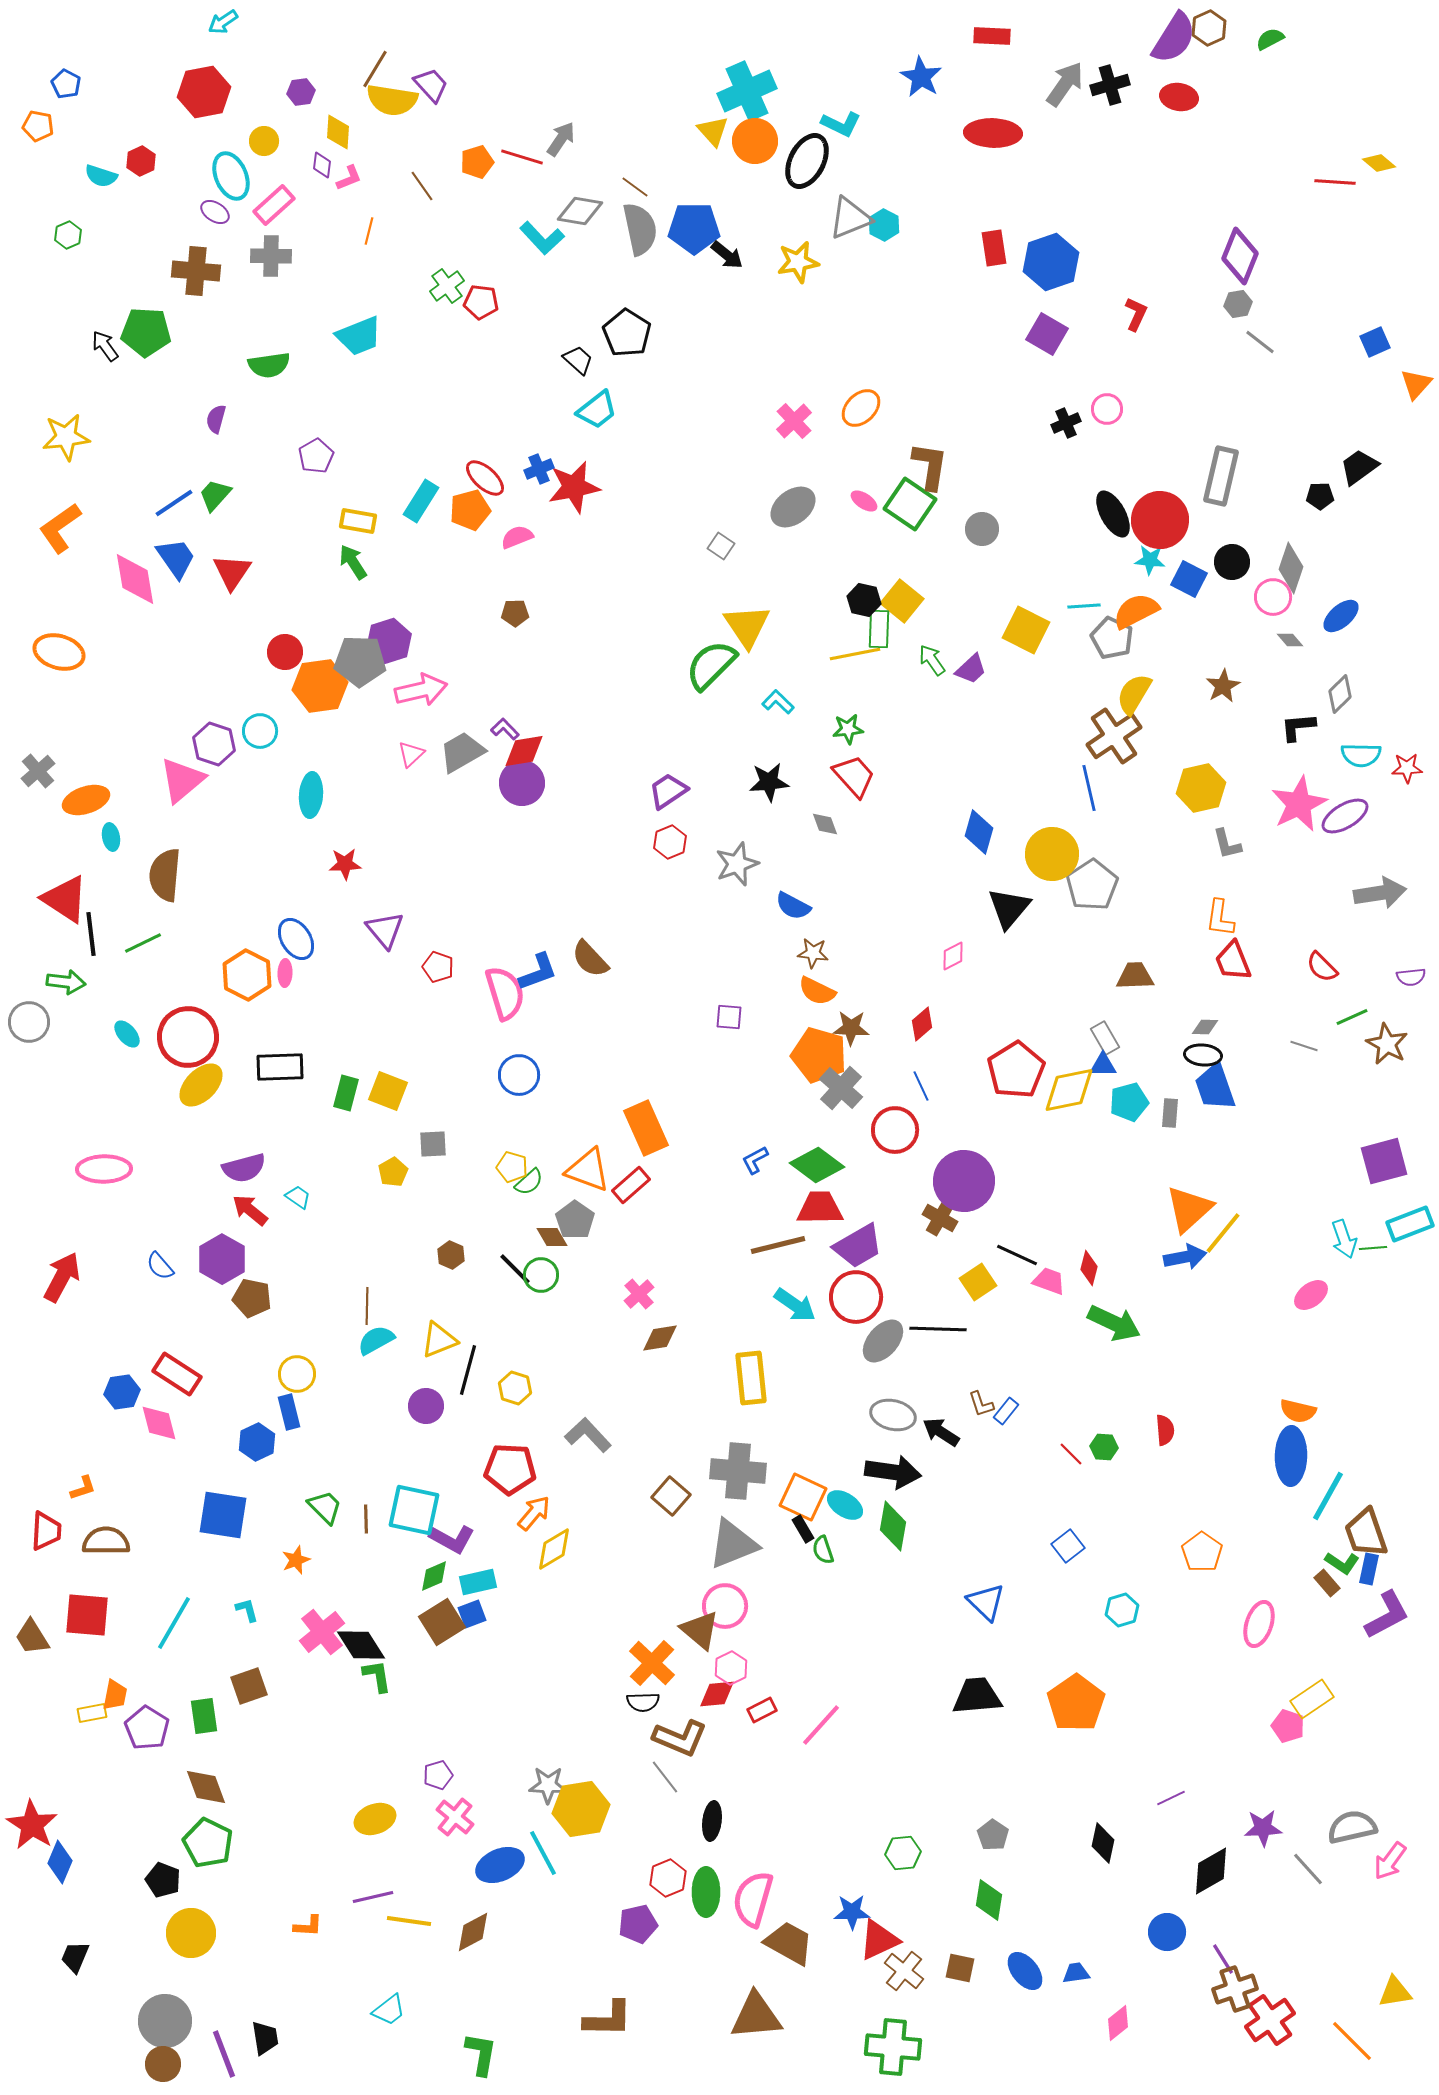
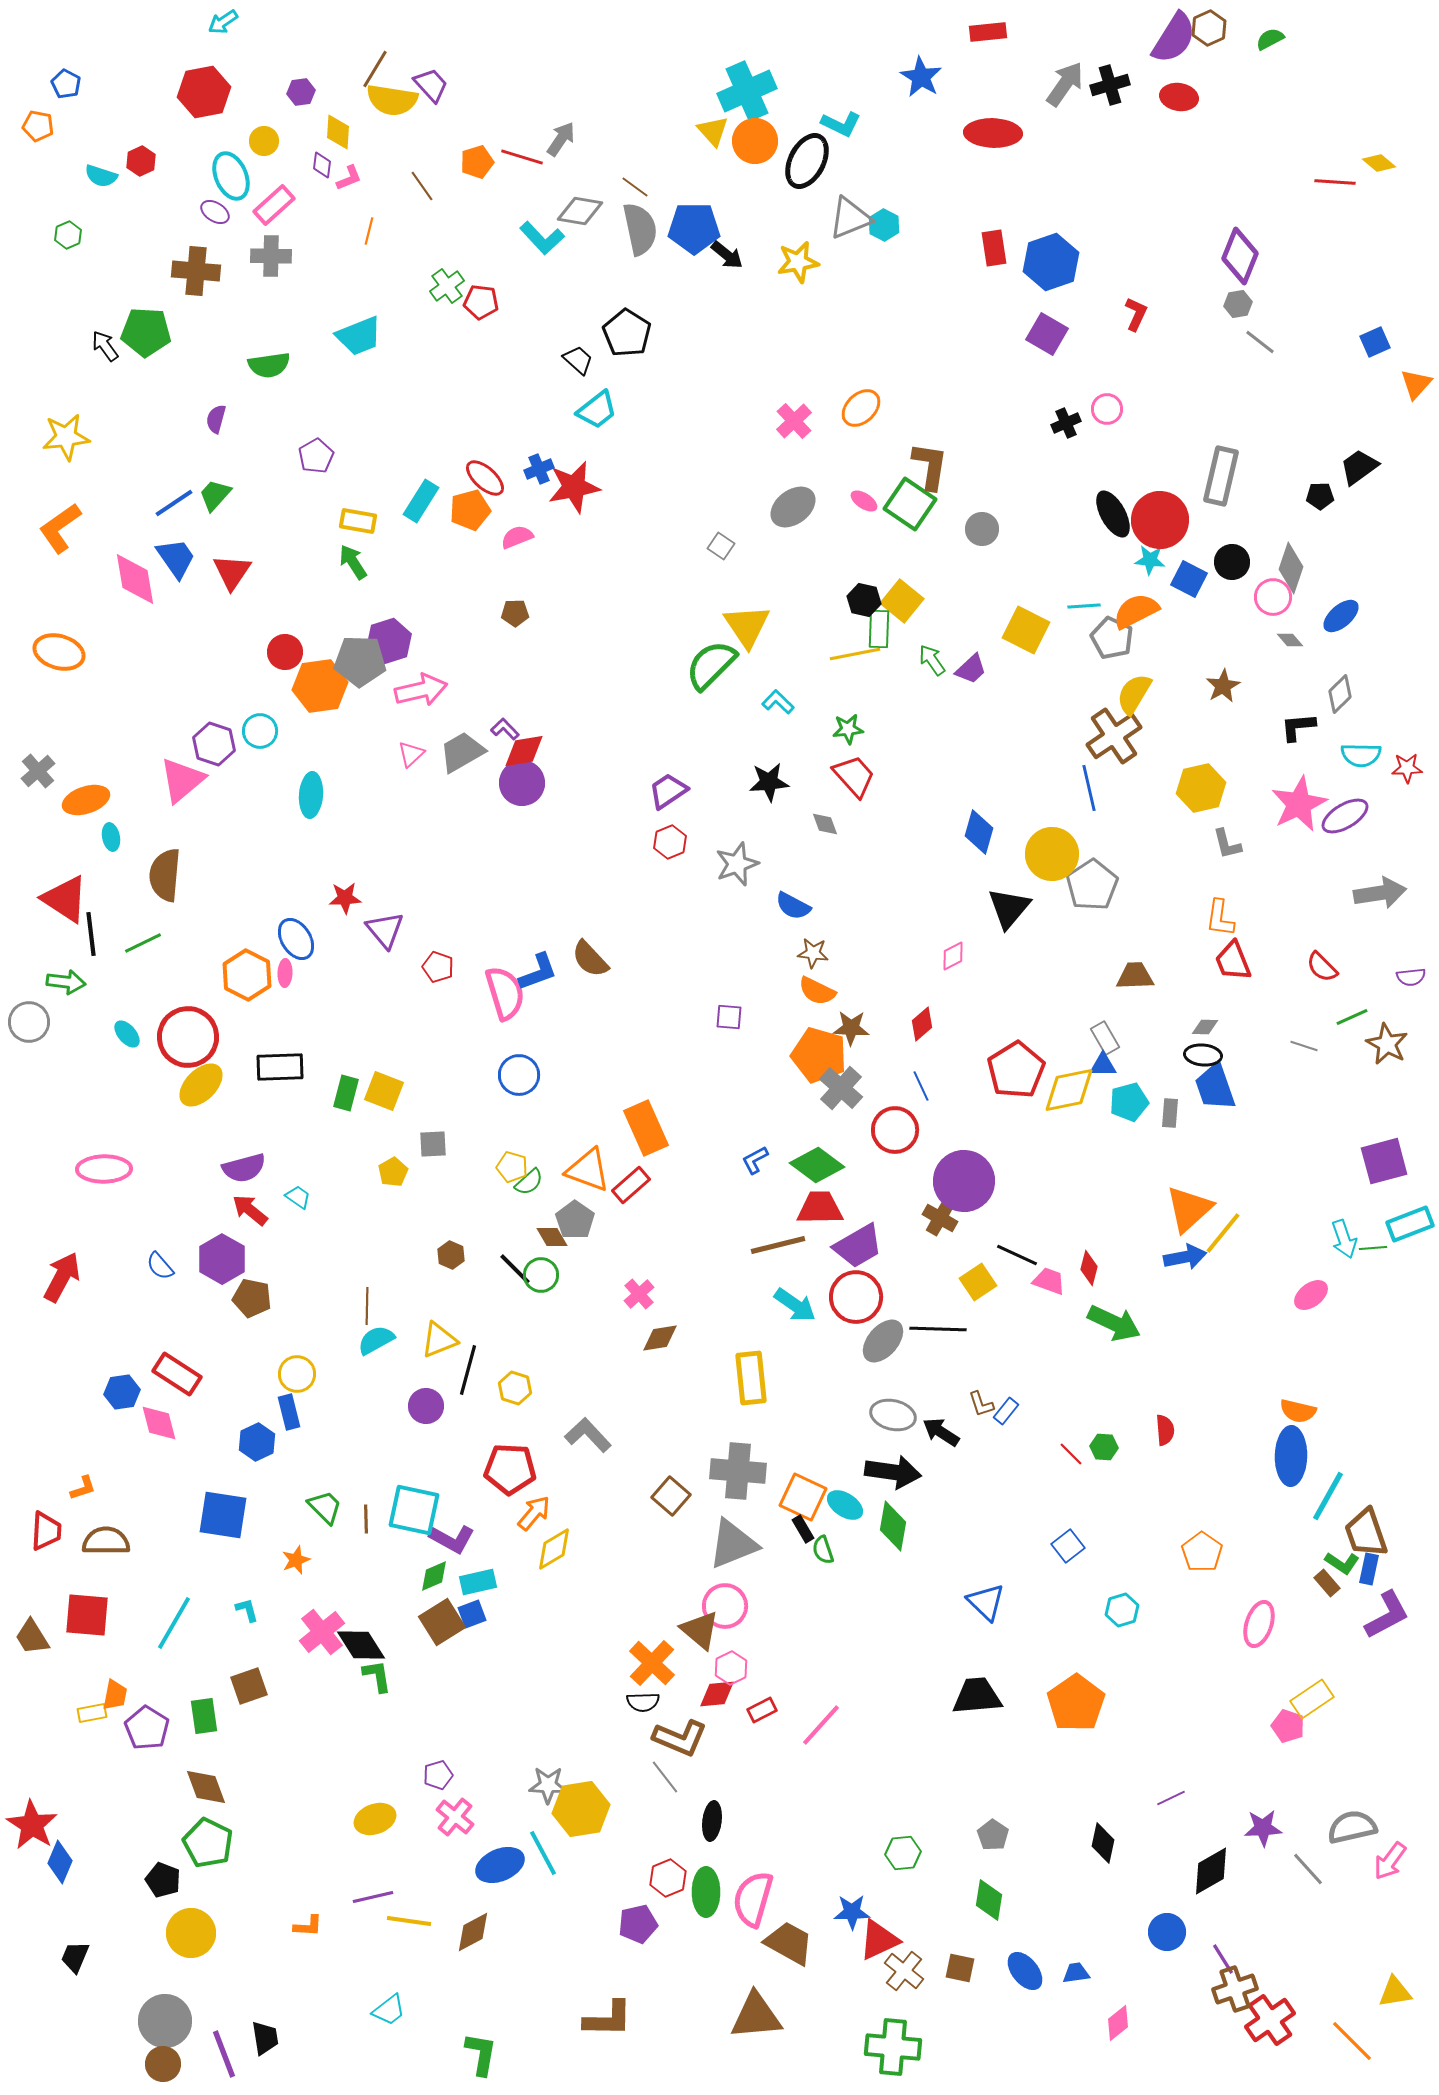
red rectangle at (992, 36): moved 4 px left, 4 px up; rotated 9 degrees counterclockwise
red star at (345, 864): moved 34 px down
yellow square at (388, 1091): moved 4 px left
